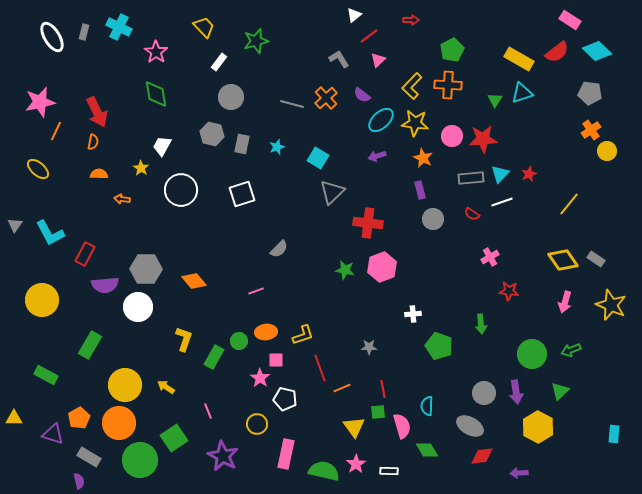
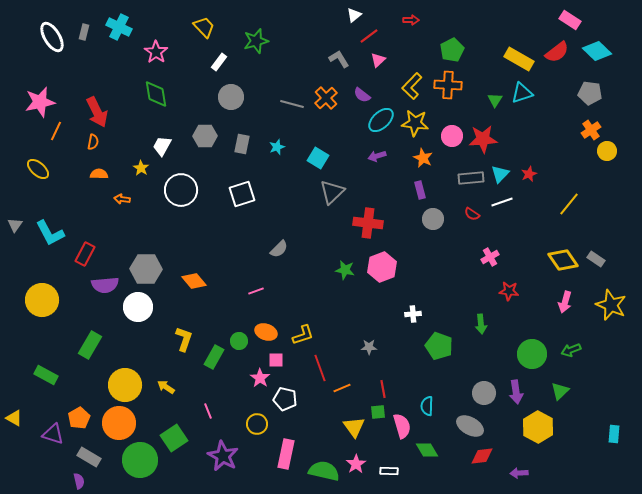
gray hexagon at (212, 134): moved 7 px left, 2 px down; rotated 15 degrees counterclockwise
orange ellipse at (266, 332): rotated 25 degrees clockwise
yellow triangle at (14, 418): rotated 30 degrees clockwise
